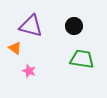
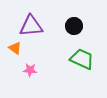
purple triangle: rotated 20 degrees counterclockwise
green trapezoid: rotated 15 degrees clockwise
pink star: moved 1 px right, 1 px up; rotated 16 degrees counterclockwise
